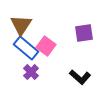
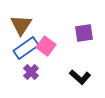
blue rectangle: rotated 75 degrees counterclockwise
